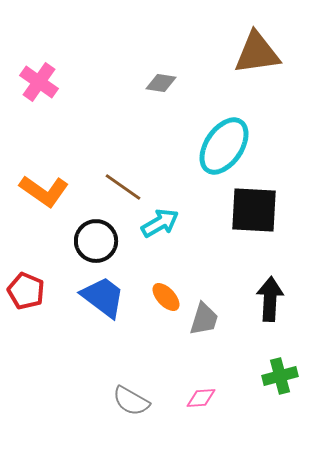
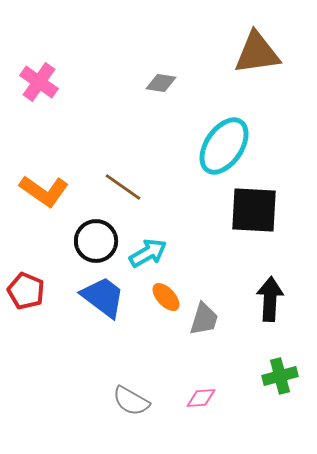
cyan arrow: moved 12 px left, 30 px down
